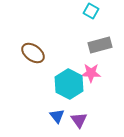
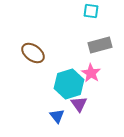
cyan square: rotated 21 degrees counterclockwise
pink star: rotated 30 degrees clockwise
cyan hexagon: rotated 16 degrees clockwise
purple triangle: moved 16 px up
